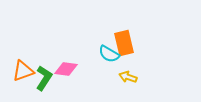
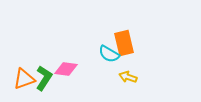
orange triangle: moved 1 px right, 8 px down
